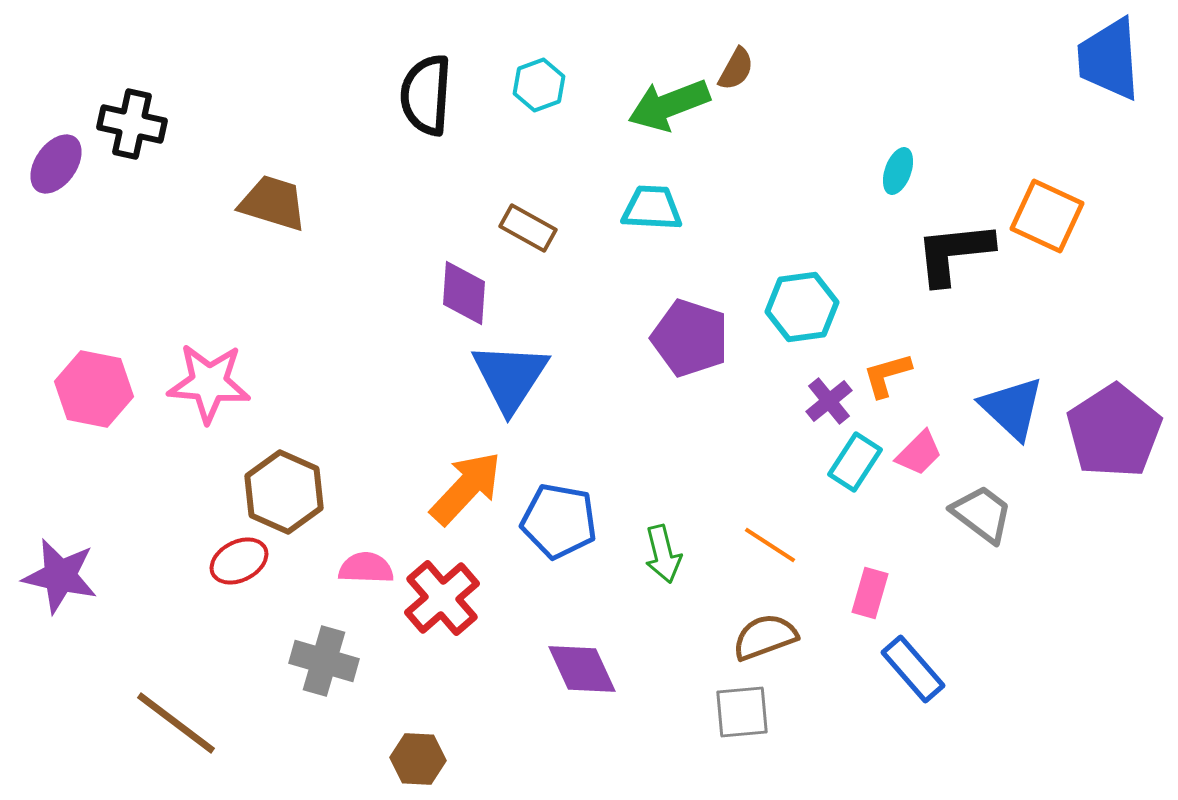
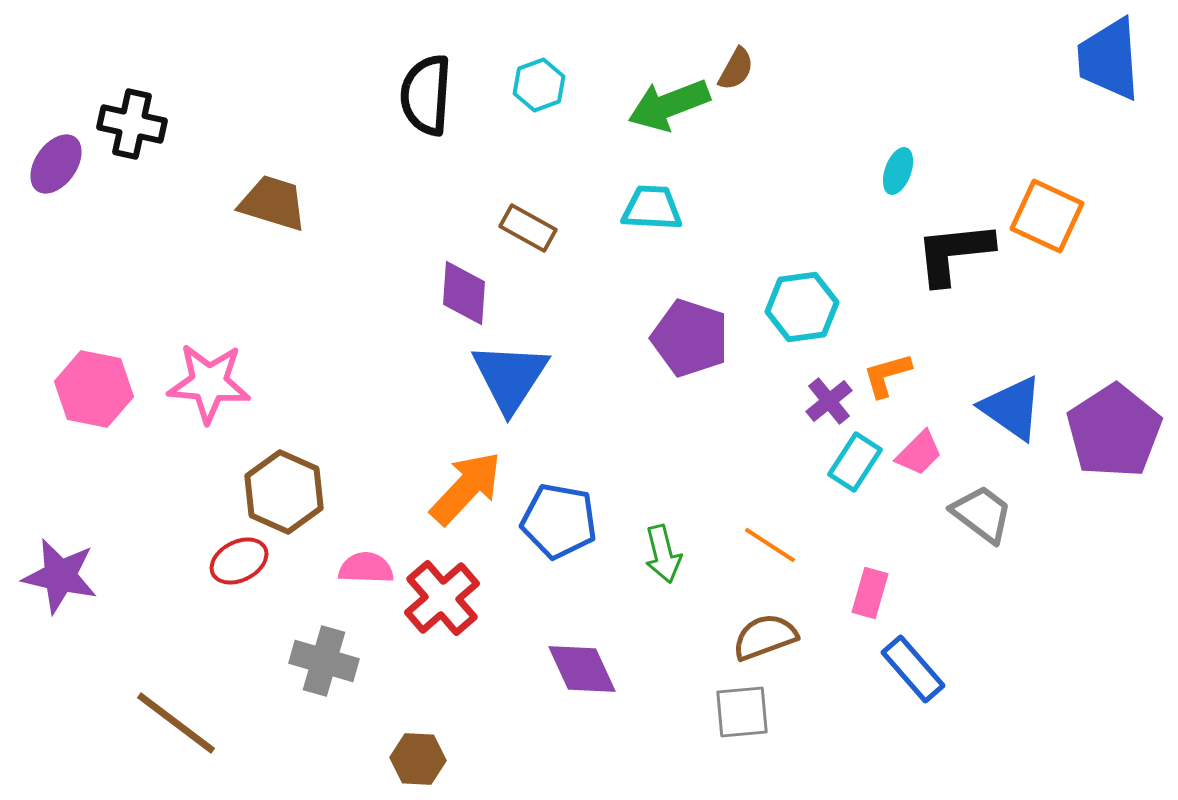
blue triangle at (1012, 408): rotated 8 degrees counterclockwise
